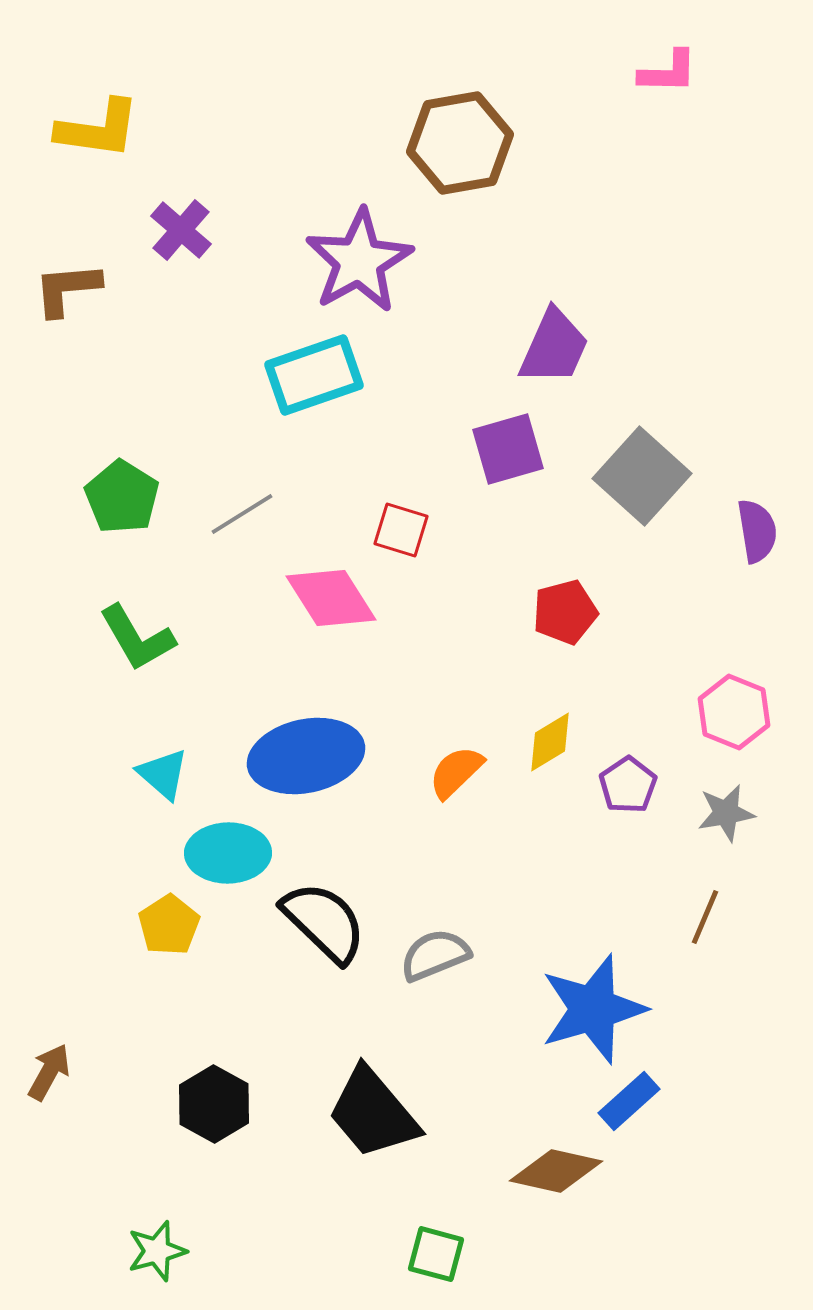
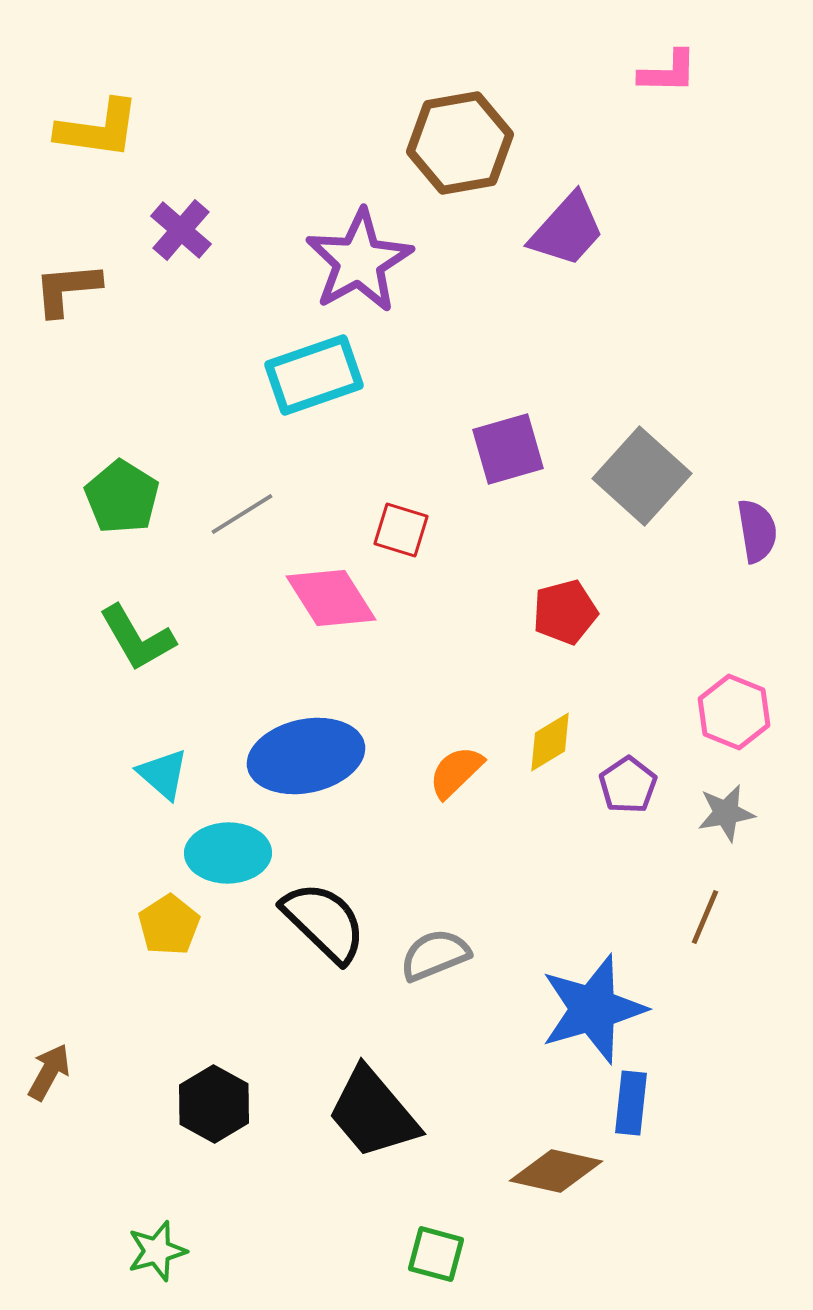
purple trapezoid: moved 13 px right, 117 px up; rotated 18 degrees clockwise
blue rectangle: moved 2 px right, 2 px down; rotated 42 degrees counterclockwise
